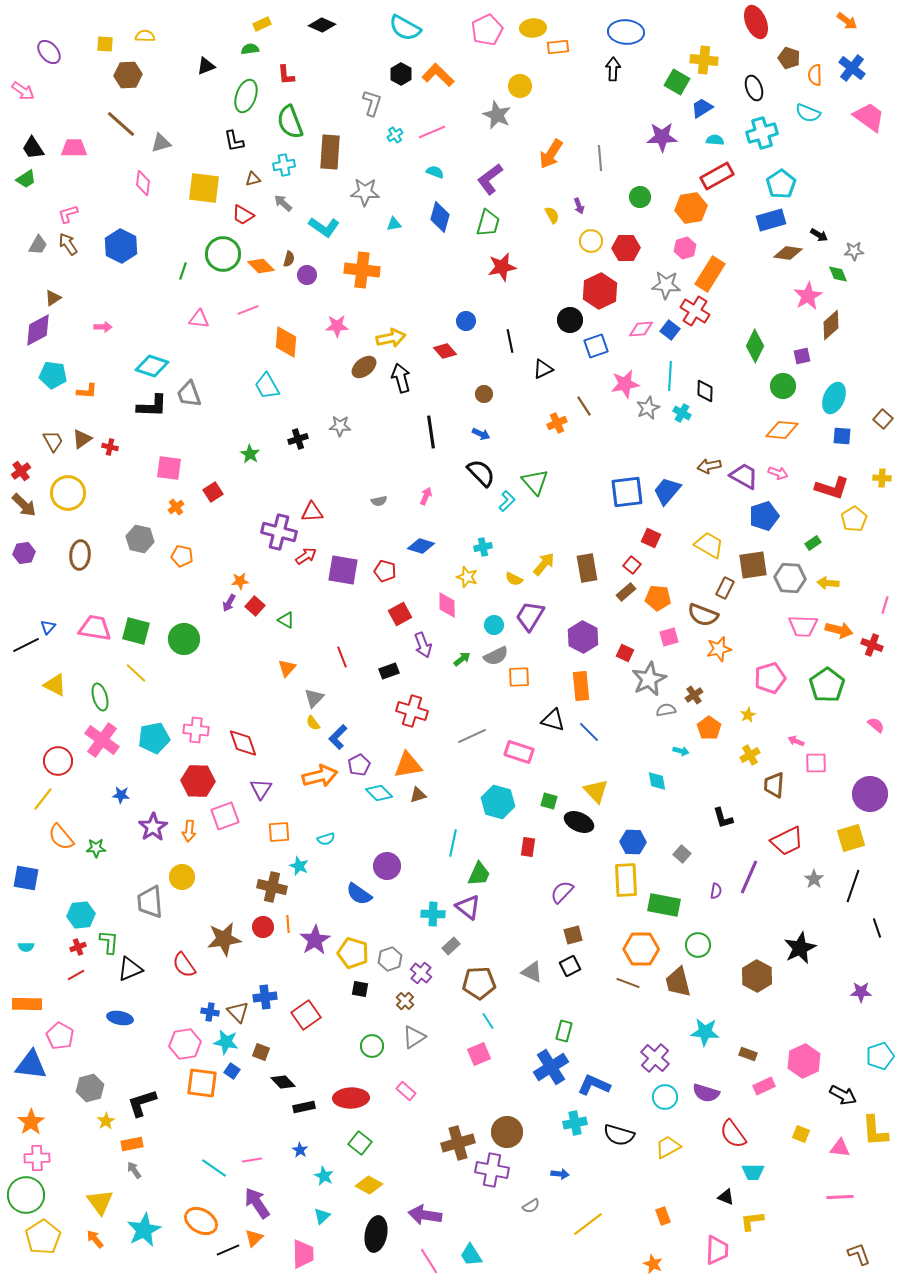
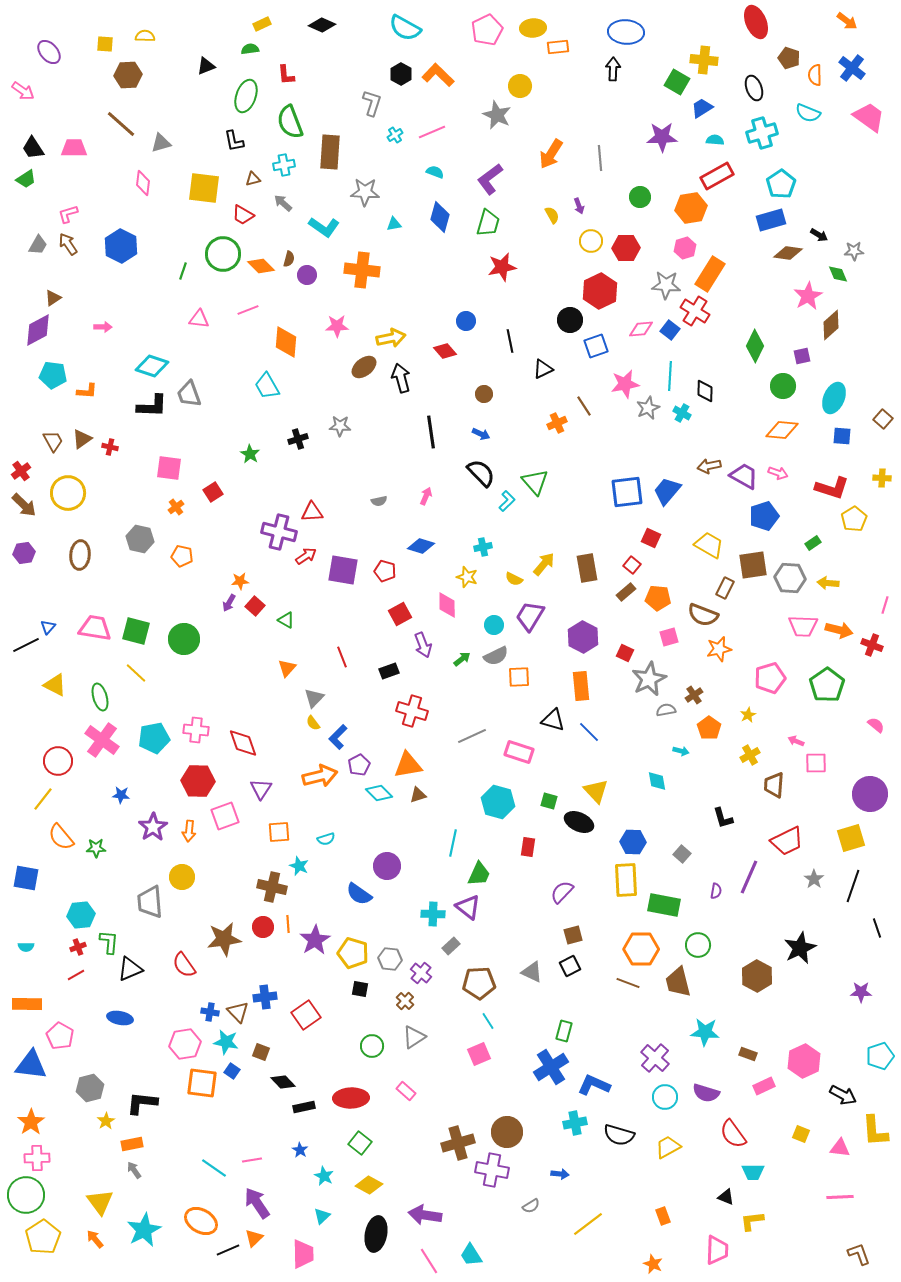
gray hexagon at (390, 959): rotated 25 degrees clockwise
black L-shape at (142, 1103): rotated 24 degrees clockwise
